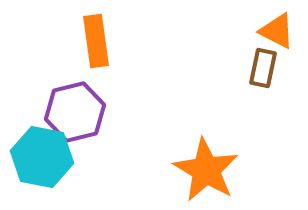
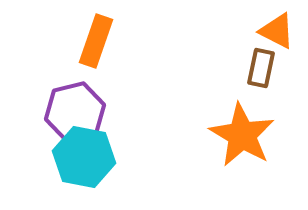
orange rectangle: rotated 27 degrees clockwise
brown rectangle: moved 2 px left
cyan hexagon: moved 42 px right
orange star: moved 36 px right, 35 px up
